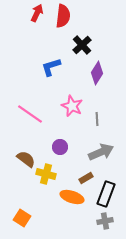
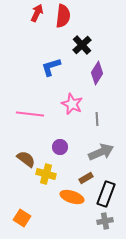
pink star: moved 2 px up
pink line: rotated 28 degrees counterclockwise
